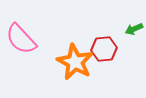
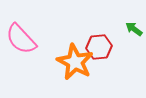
green arrow: rotated 60 degrees clockwise
red hexagon: moved 5 px left, 2 px up
